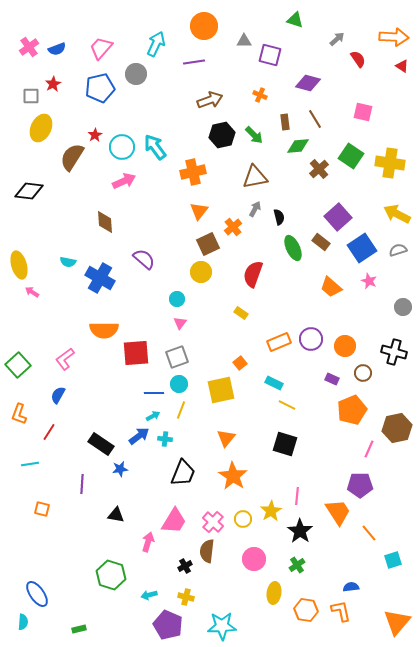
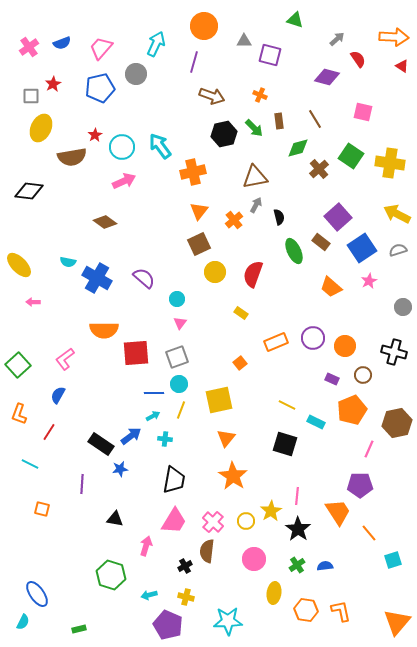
blue semicircle at (57, 49): moved 5 px right, 6 px up
purple line at (194, 62): rotated 65 degrees counterclockwise
purple diamond at (308, 83): moved 19 px right, 6 px up
brown arrow at (210, 100): moved 2 px right, 4 px up; rotated 40 degrees clockwise
brown rectangle at (285, 122): moved 6 px left, 1 px up
black hexagon at (222, 135): moved 2 px right, 1 px up
green arrow at (254, 135): moved 7 px up
green diamond at (298, 146): moved 2 px down; rotated 10 degrees counterclockwise
cyan arrow at (155, 147): moved 5 px right, 1 px up
brown semicircle at (72, 157): rotated 132 degrees counterclockwise
gray arrow at (255, 209): moved 1 px right, 4 px up
brown diamond at (105, 222): rotated 50 degrees counterclockwise
orange cross at (233, 227): moved 1 px right, 7 px up
brown square at (208, 244): moved 9 px left
green ellipse at (293, 248): moved 1 px right, 3 px down
purple semicircle at (144, 259): moved 19 px down
yellow ellipse at (19, 265): rotated 28 degrees counterclockwise
yellow circle at (201, 272): moved 14 px right
blue cross at (100, 278): moved 3 px left
pink star at (369, 281): rotated 21 degrees clockwise
pink arrow at (32, 292): moved 1 px right, 10 px down; rotated 32 degrees counterclockwise
purple circle at (311, 339): moved 2 px right, 1 px up
orange rectangle at (279, 342): moved 3 px left
brown circle at (363, 373): moved 2 px down
cyan rectangle at (274, 383): moved 42 px right, 39 px down
yellow square at (221, 390): moved 2 px left, 10 px down
brown hexagon at (397, 428): moved 5 px up
blue arrow at (139, 436): moved 8 px left
cyan line at (30, 464): rotated 36 degrees clockwise
black trapezoid at (183, 473): moved 9 px left, 7 px down; rotated 12 degrees counterclockwise
black triangle at (116, 515): moved 1 px left, 4 px down
yellow circle at (243, 519): moved 3 px right, 2 px down
black star at (300, 531): moved 2 px left, 2 px up
pink arrow at (148, 542): moved 2 px left, 4 px down
blue semicircle at (351, 587): moved 26 px left, 21 px up
cyan semicircle at (23, 622): rotated 21 degrees clockwise
cyan star at (222, 626): moved 6 px right, 5 px up
